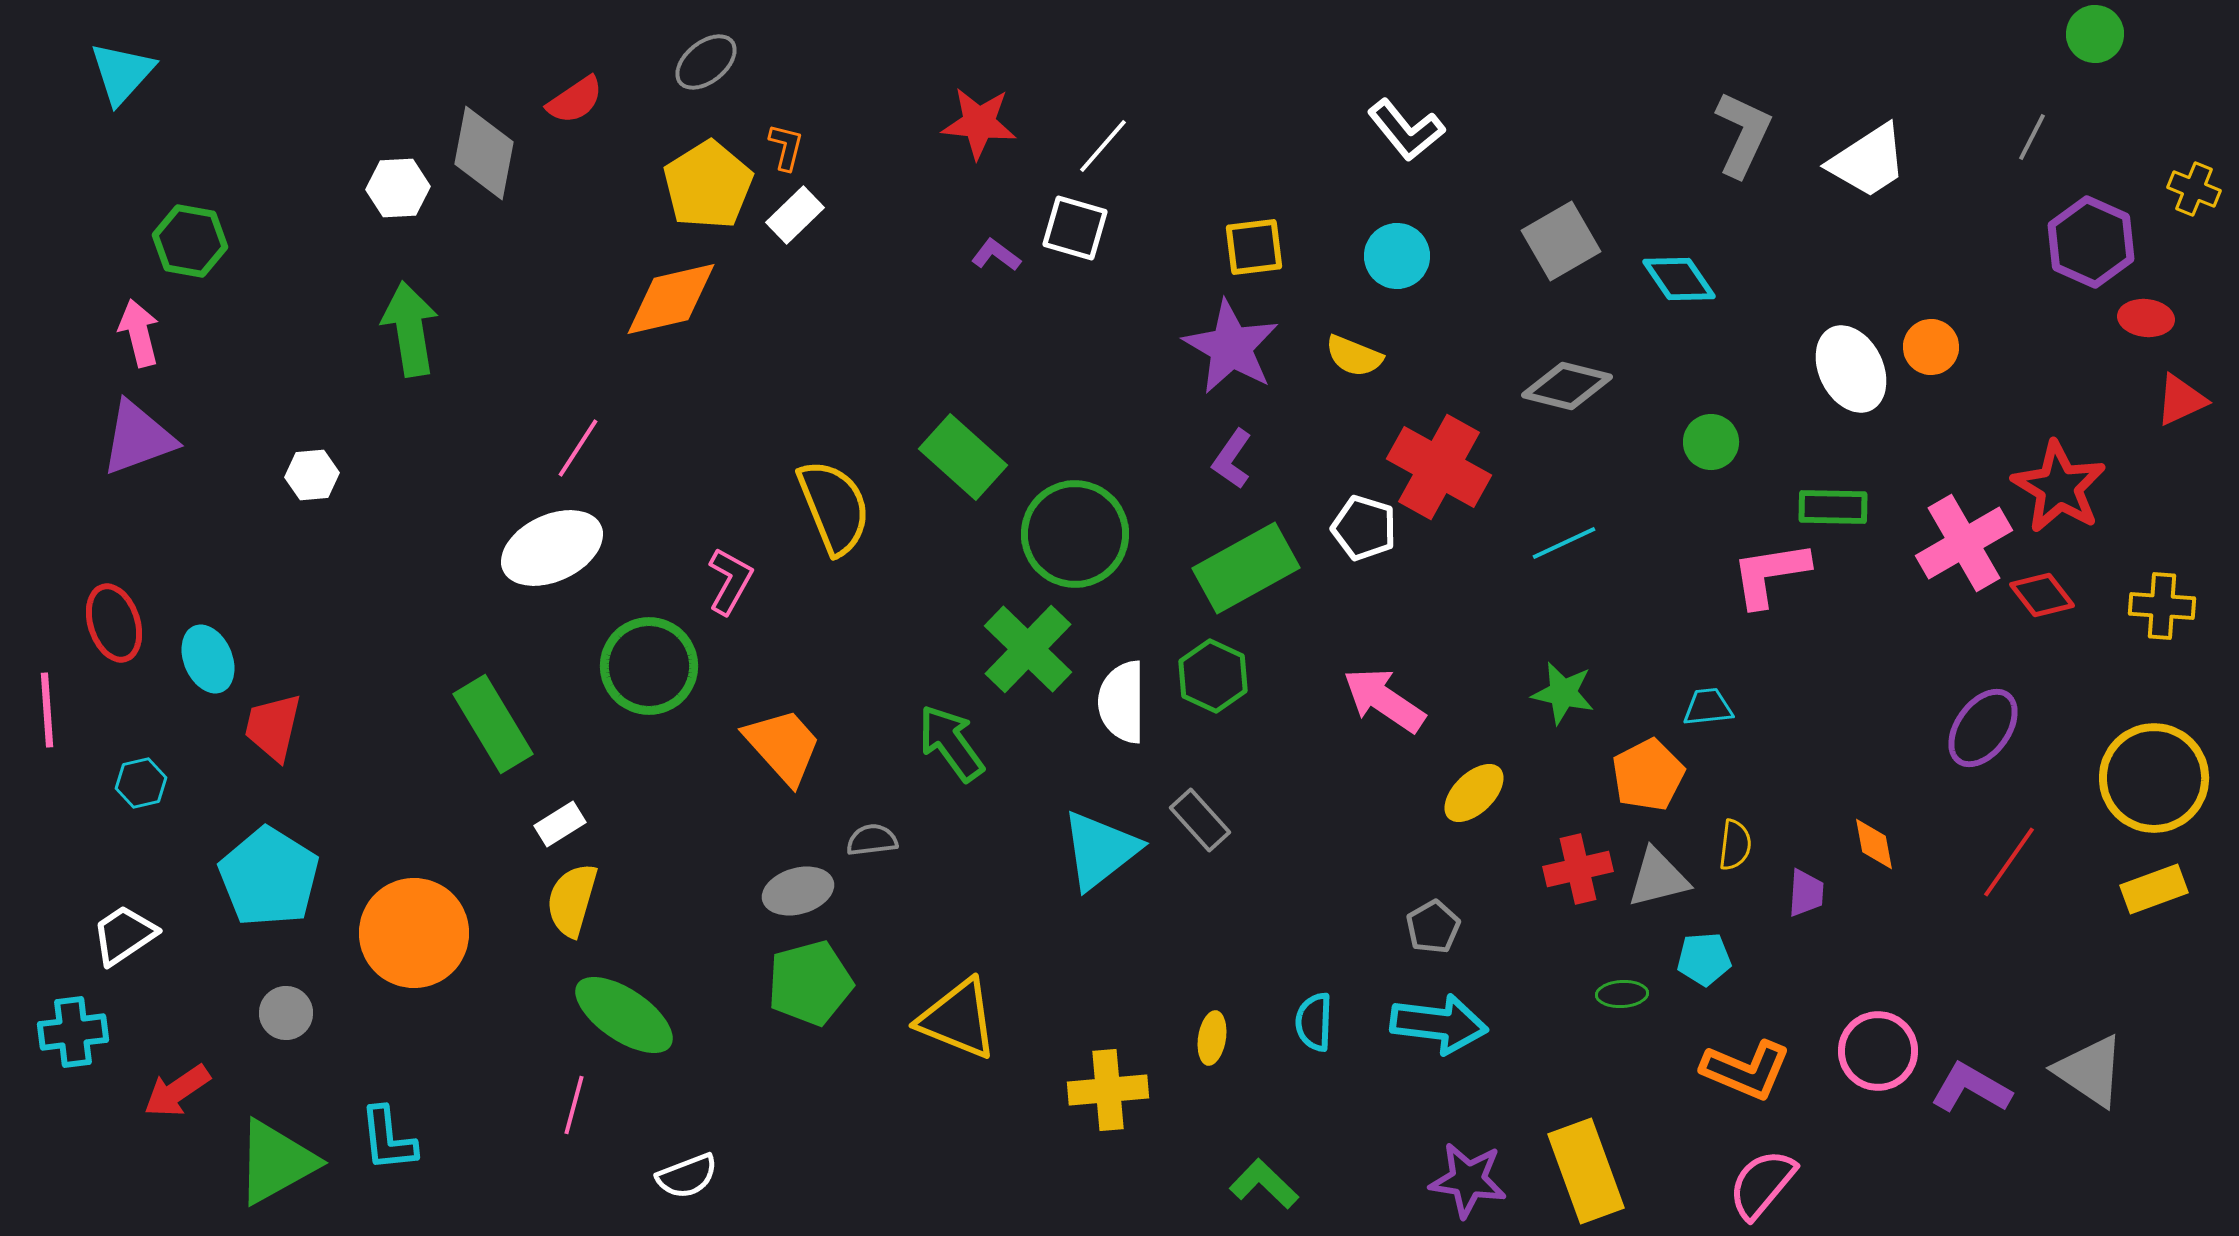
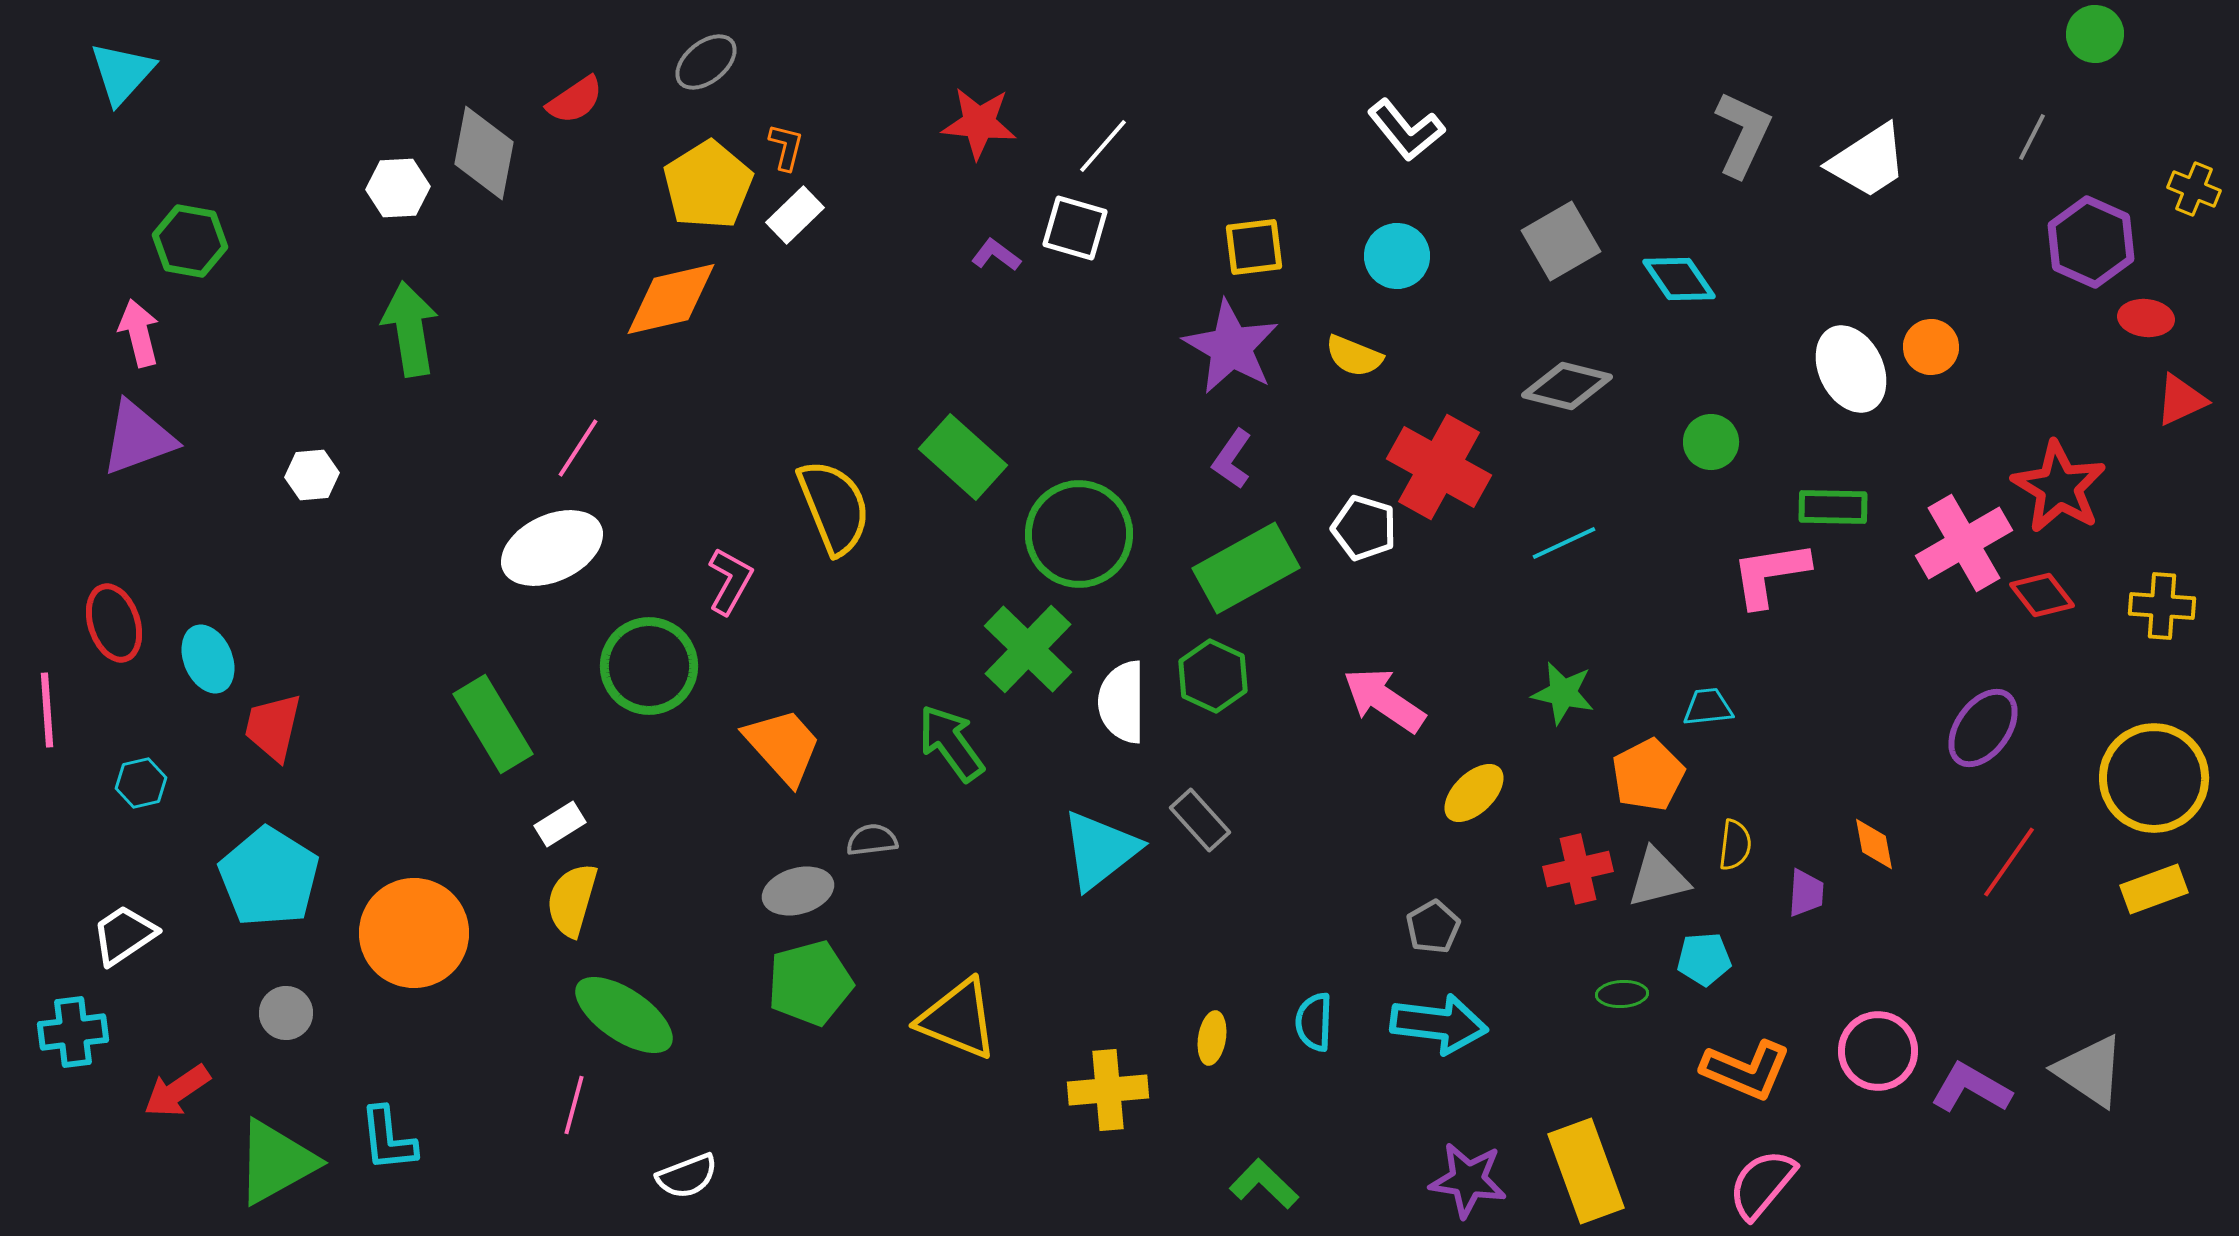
green circle at (1075, 534): moved 4 px right
